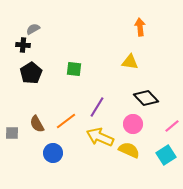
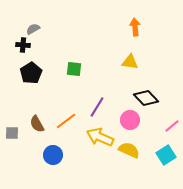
orange arrow: moved 5 px left
pink circle: moved 3 px left, 4 px up
blue circle: moved 2 px down
